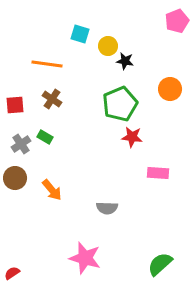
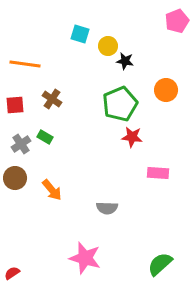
orange line: moved 22 px left
orange circle: moved 4 px left, 1 px down
